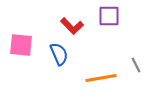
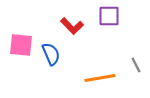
blue semicircle: moved 8 px left
orange line: moved 1 px left
